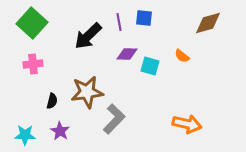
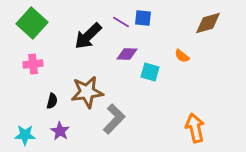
blue square: moved 1 px left
purple line: moved 2 px right; rotated 48 degrees counterclockwise
cyan square: moved 6 px down
orange arrow: moved 8 px right, 4 px down; rotated 116 degrees counterclockwise
